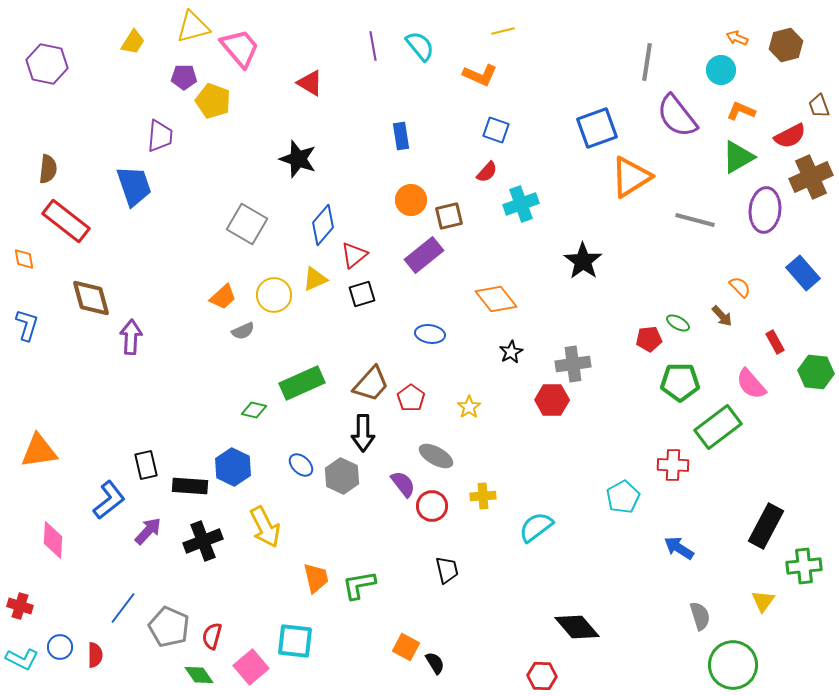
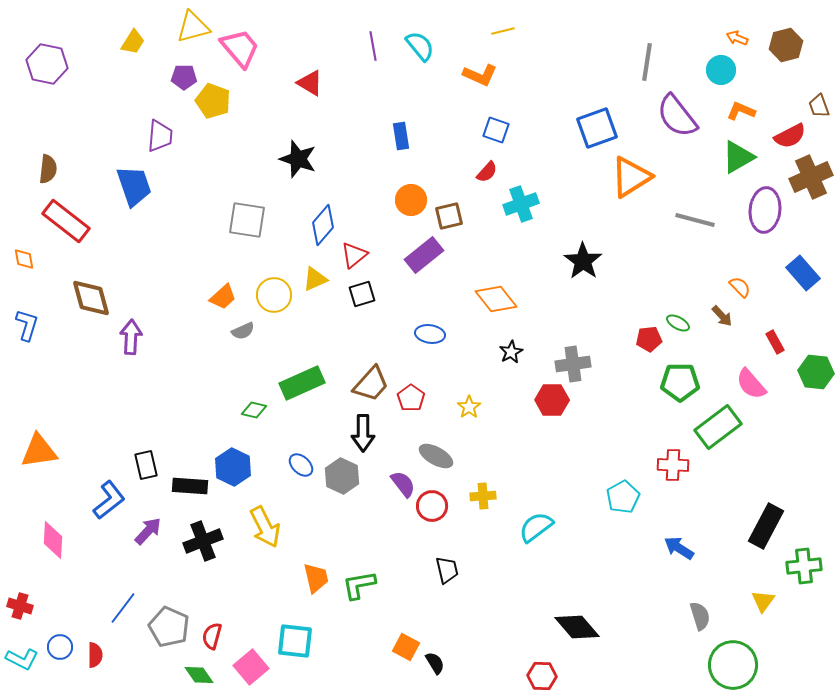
gray square at (247, 224): moved 4 px up; rotated 21 degrees counterclockwise
